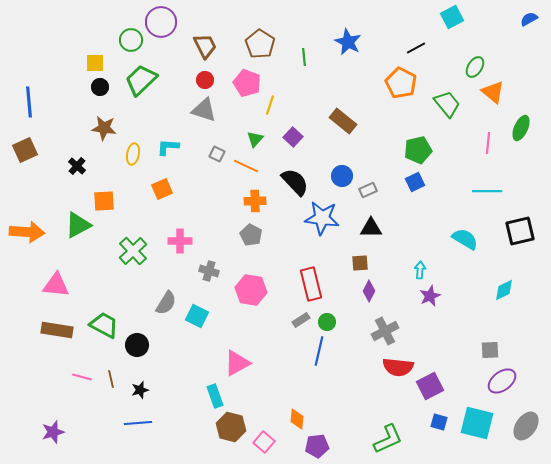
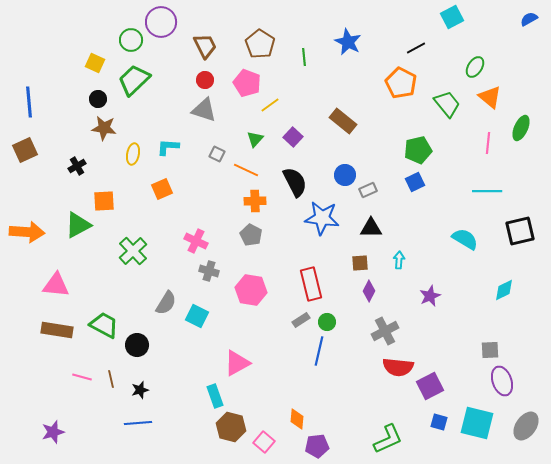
yellow square at (95, 63): rotated 24 degrees clockwise
green trapezoid at (141, 80): moved 7 px left
black circle at (100, 87): moved 2 px left, 12 px down
orange triangle at (493, 92): moved 3 px left, 5 px down
yellow line at (270, 105): rotated 36 degrees clockwise
black cross at (77, 166): rotated 18 degrees clockwise
orange line at (246, 166): moved 4 px down
blue circle at (342, 176): moved 3 px right, 1 px up
black semicircle at (295, 182): rotated 16 degrees clockwise
pink cross at (180, 241): moved 16 px right; rotated 25 degrees clockwise
cyan arrow at (420, 270): moved 21 px left, 10 px up
purple ellipse at (502, 381): rotated 72 degrees counterclockwise
